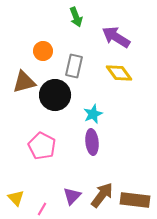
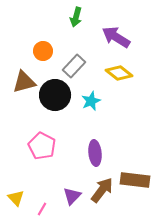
green arrow: rotated 36 degrees clockwise
gray rectangle: rotated 30 degrees clockwise
yellow diamond: rotated 16 degrees counterclockwise
cyan star: moved 2 px left, 13 px up
purple ellipse: moved 3 px right, 11 px down
brown arrow: moved 5 px up
brown rectangle: moved 20 px up
